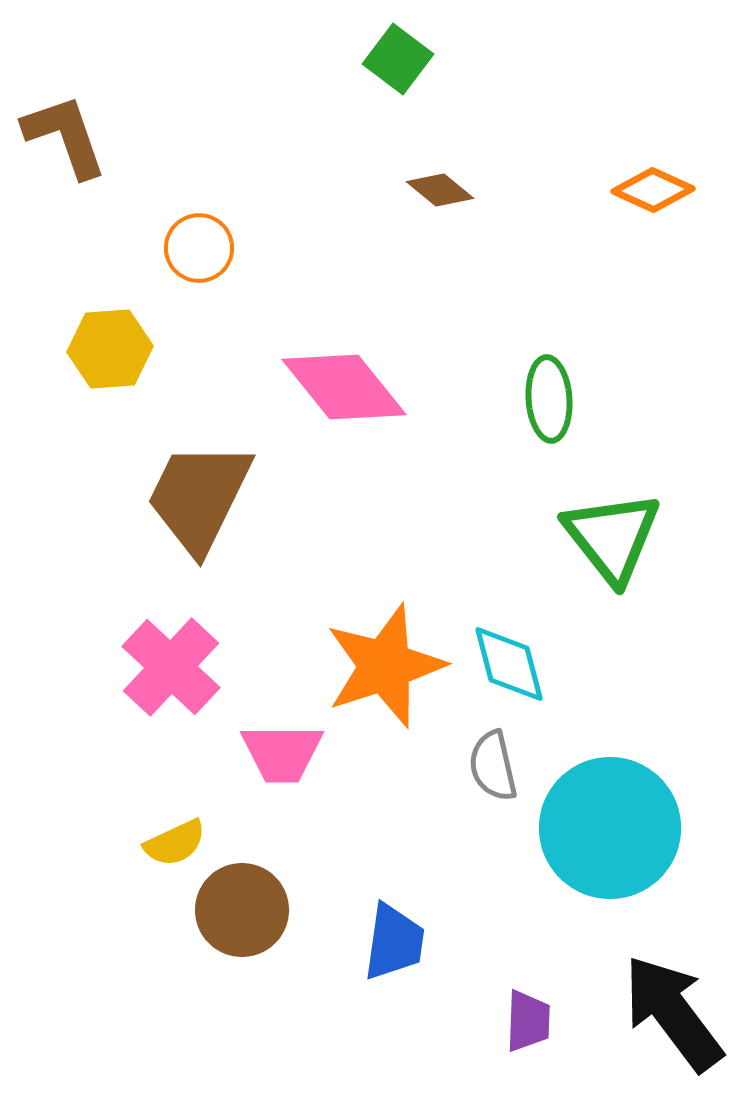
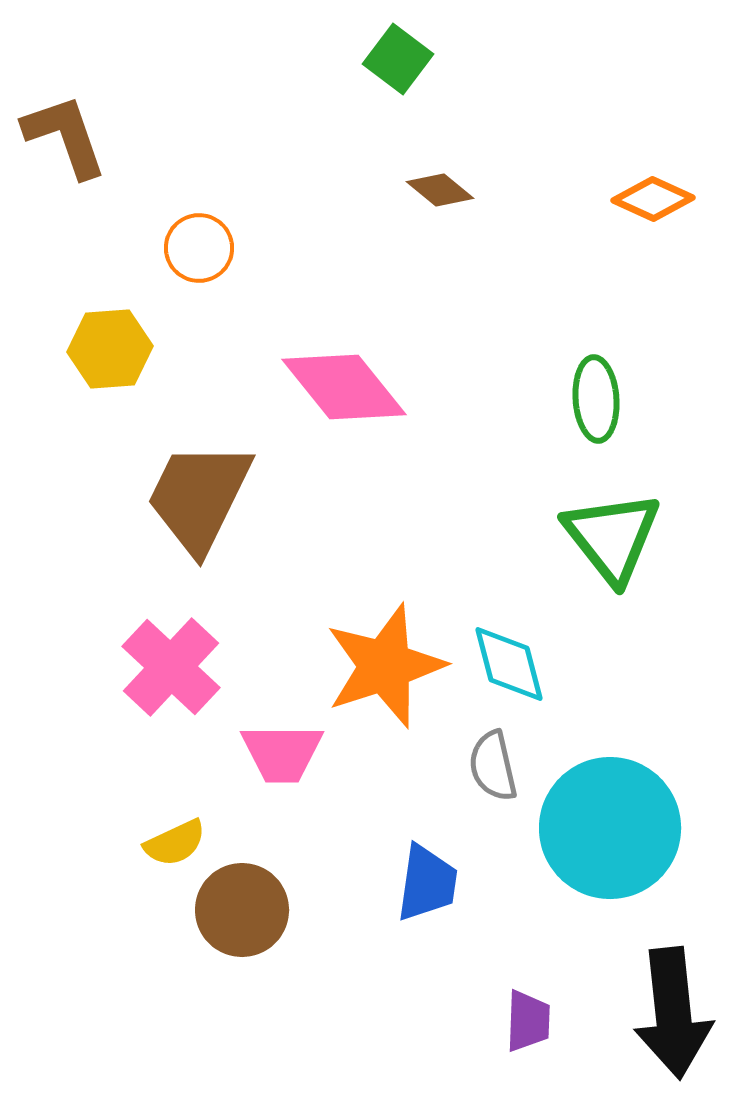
orange diamond: moved 9 px down
green ellipse: moved 47 px right
blue trapezoid: moved 33 px right, 59 px up
black arrow: rotated 149 degrees counterclockwise
